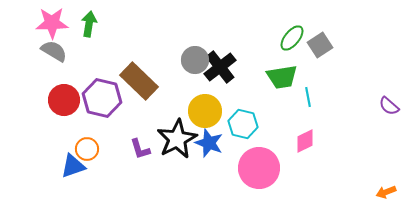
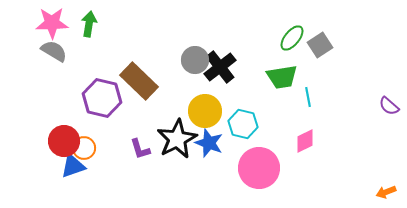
red circle: moved 41 px down
orange circle: moved 3 px left, 1 px up
